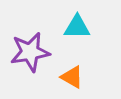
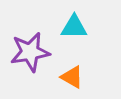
cyan triangle: moved 3 px left
